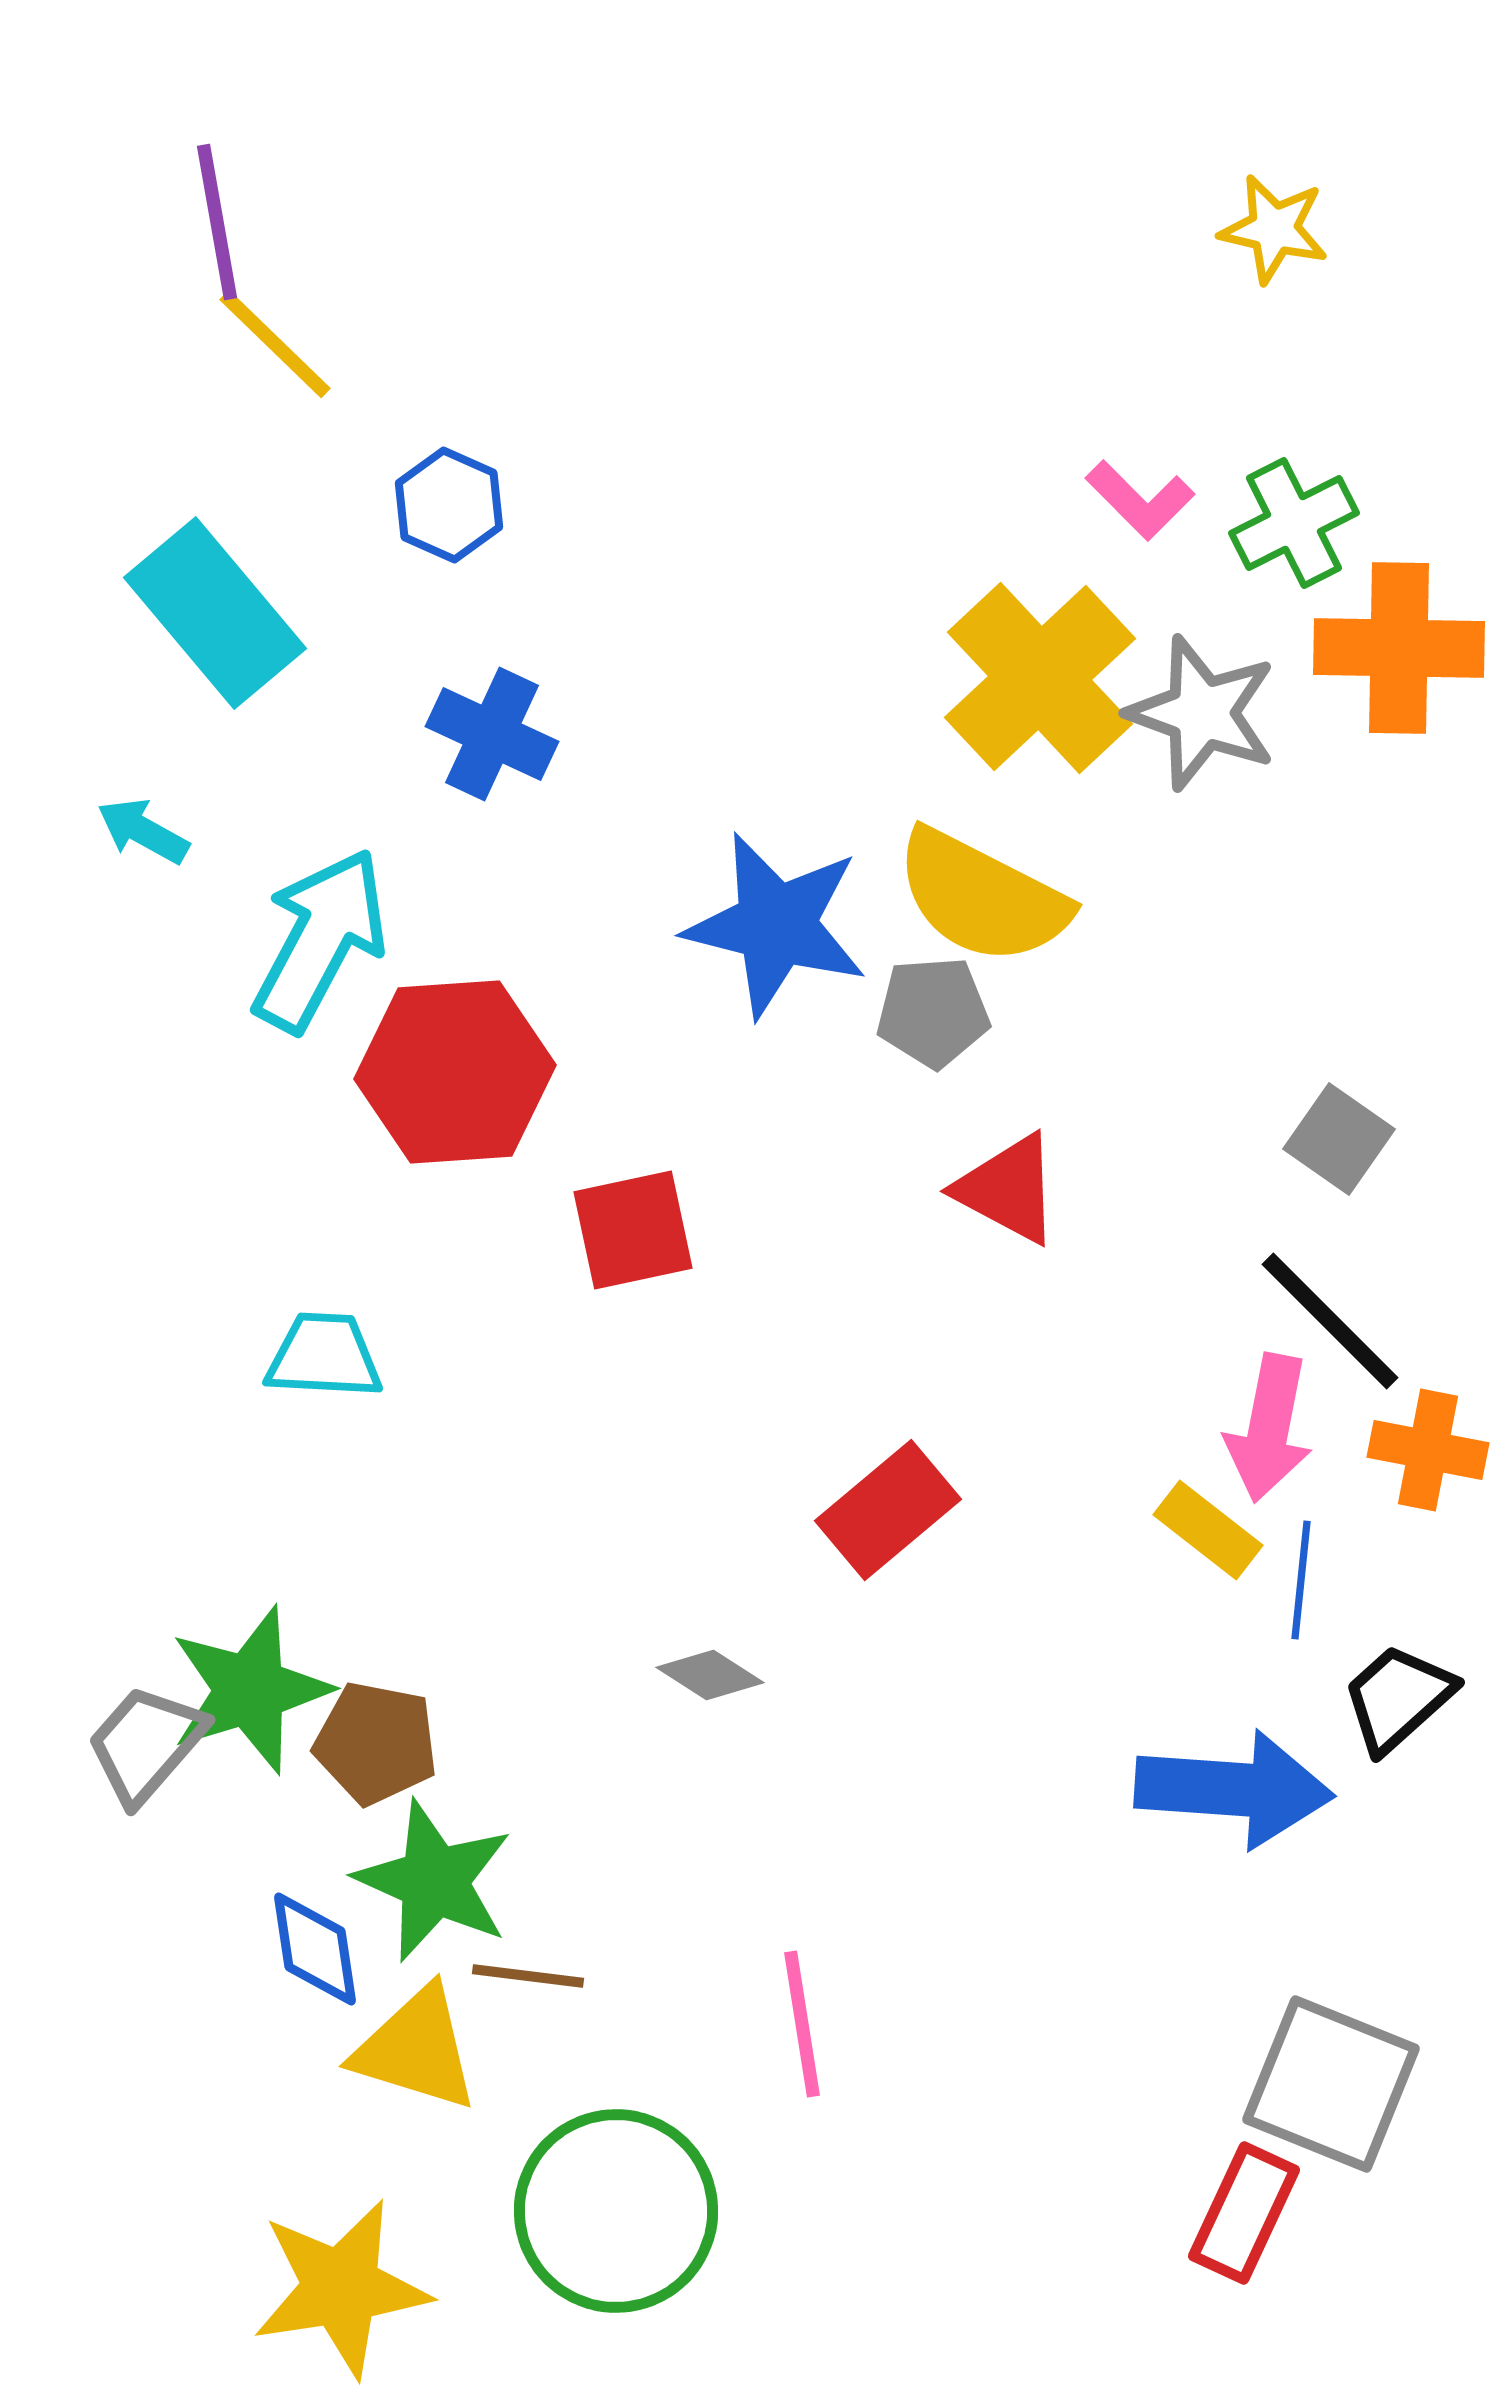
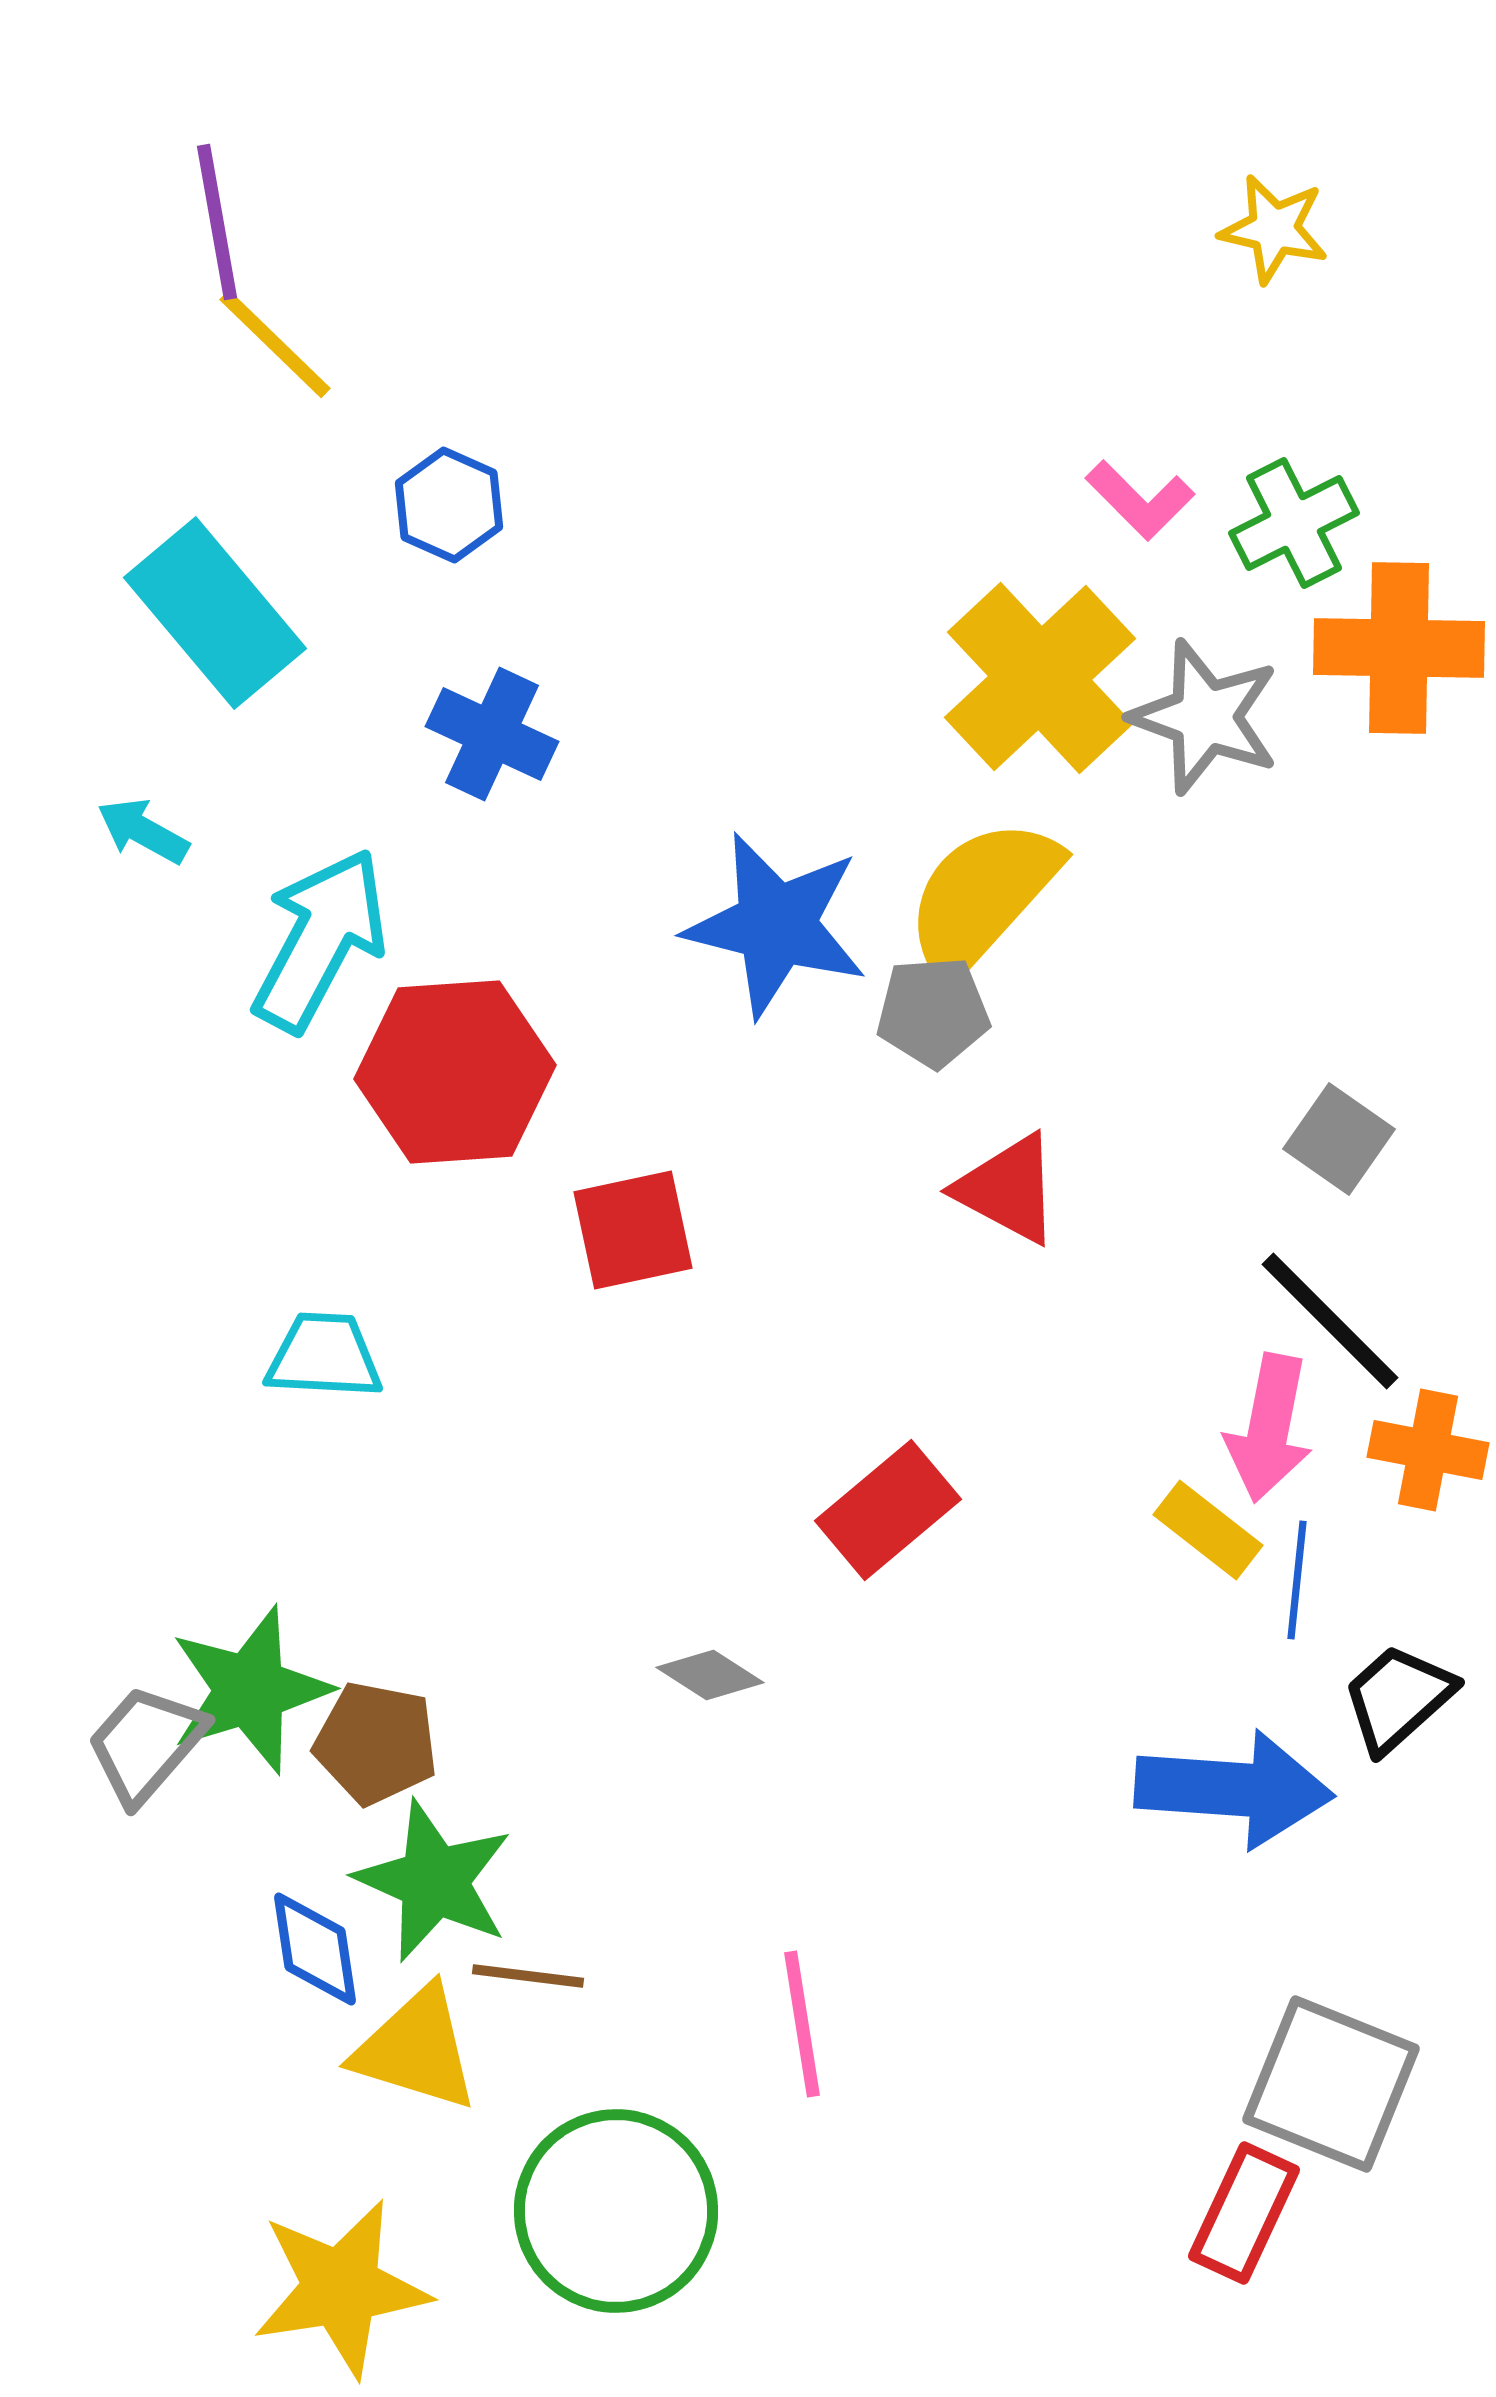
gray star at (1202, 713): moved 3 px right, 4 px down
yellow semicircle at (982, 897): rotated 105 degrees clockwise
blue line at (1301, 1580): moved 4 px left
